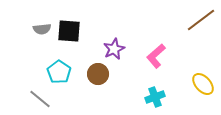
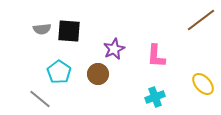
pink L-shape: rotated 45 degrees counterclockwise
